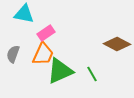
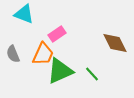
cyan triangle: rotated 10 degrees clockwise
pink rectangle: moved 11 px right, 1 px down
brown diamond: moved 2 px left, 1 px up; rotated 36 degrees clockwise
gray semicircle: rotated 42 degrees counterclockwise
green line: rotated 14 degrees counterclockwise
